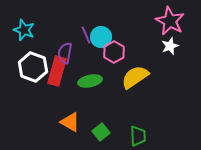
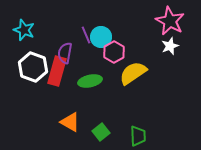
yellow semicircle: moved 2 px left, 4 px up
